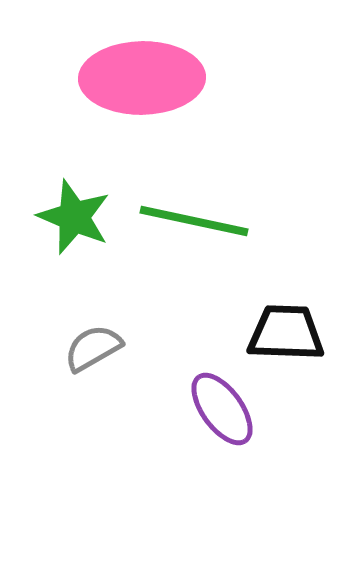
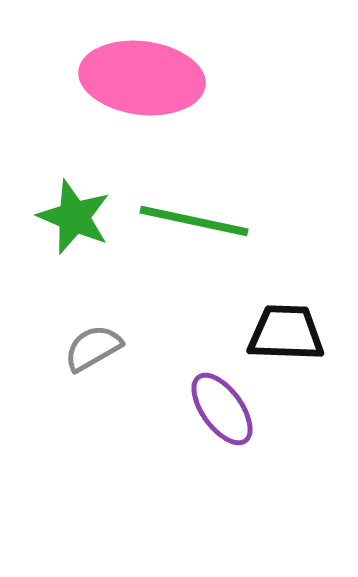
pink ellipse: rotated 8 degrees clockwise
